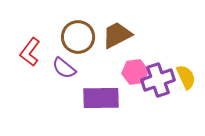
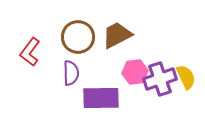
purple semicircle: moved 7 px right, 5 px down; rotated 130 degrees counterclockwise
purple cross: moved 2 px right, 1 px up
